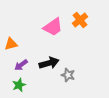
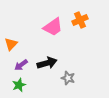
orange cross: rotated 14 degrees clockwise
orange triangle: rotated 32 degrees counterclockwise
black arrow: moved 2 px left
gray star: moved 3 px down
